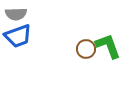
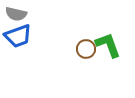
gray semicircle: rotated 15 degrees clockwise
green L-shape: moved 1 px up
